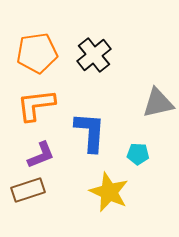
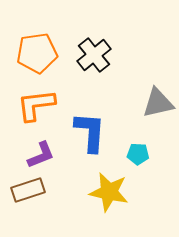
yellow star: rotated 12 degrees counterclockwise
